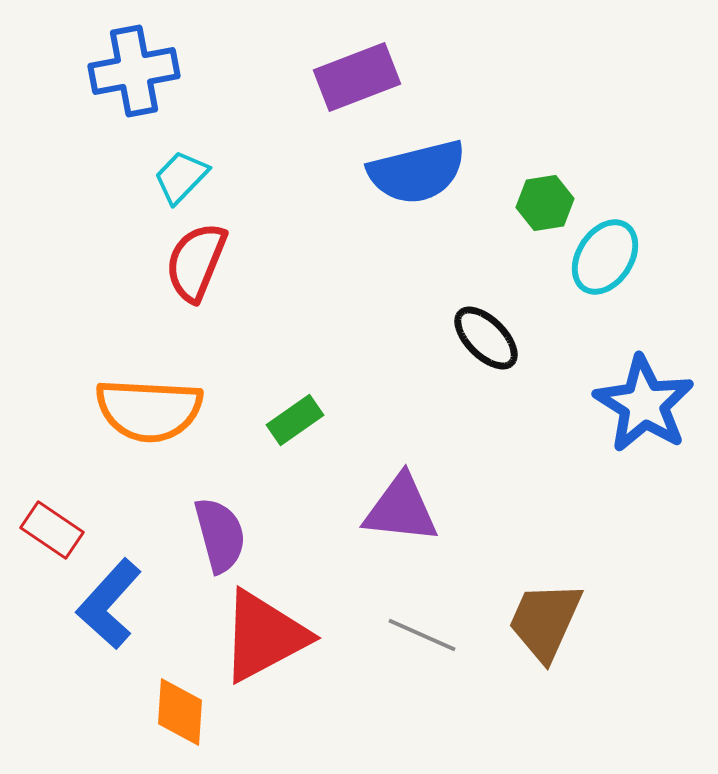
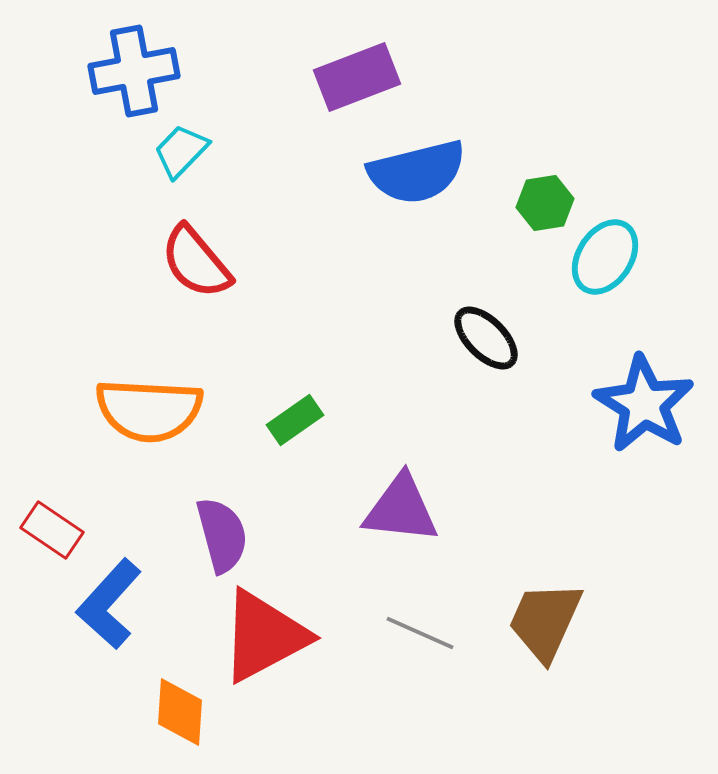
cyan trapezoid: moved 26 px up
red semicircle: rotated 62 degrees counterclockwise
purple semicircle: moved 2 px right
gray line: moved 2 px left, 2 px up
